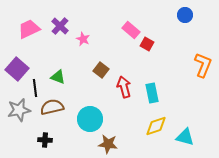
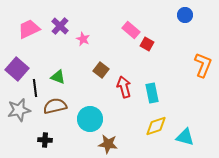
brown semicircle: moved 3 px right, 1 px up
